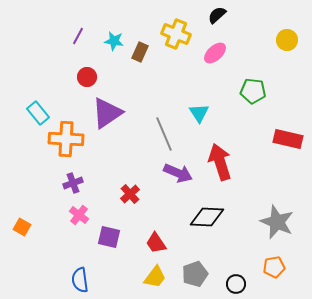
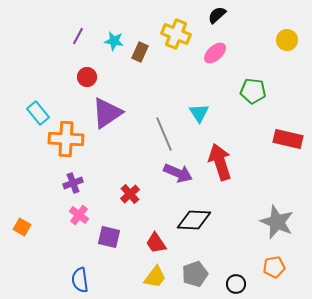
black diamond: moved 13 px left, 3 px down
